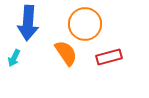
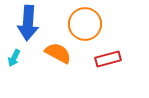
orange semicircle: moved 8 px left; rotated 28 degrees counterclockwise
red rectangle: moved 1 px left, 2 px down
